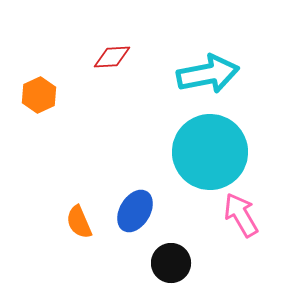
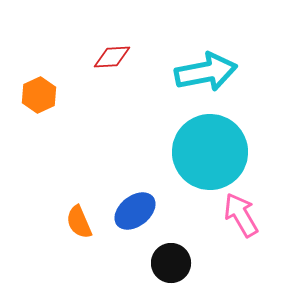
cyan arrow: moved 2 px left, 2 px up
blue ellipse: rotated 21 degrees clockwise
